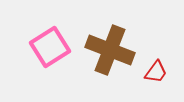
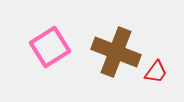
brown cross: moved 6 px right, 2 px down
